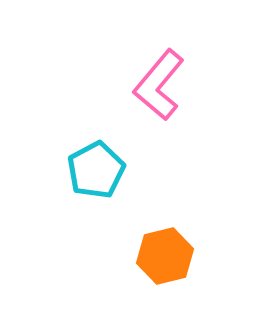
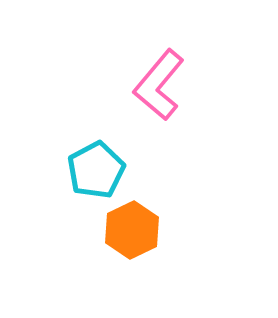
orange hexagon: moved 33 px left, 26 px up; rotated 12 degrees counterclockwise
